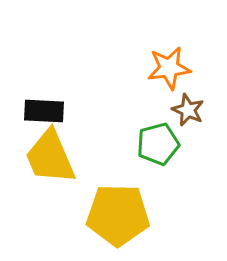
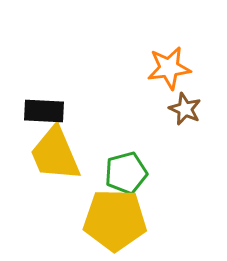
brown star: moved 3 px left, 1 px up
green pentagon: moved 32 px left, 29 px down
yellow trapezoid: moved 5 px right, 3 px up
yellow pentagon: moved 3 px left, 5 px down
